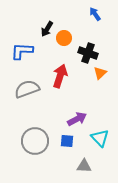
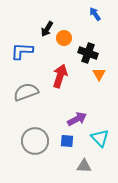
orange triangle: moved 1 px left, 1 px down; rotated 16 degrees counterclockwise
gray semicircle: moved 1 px left, 3 px down
